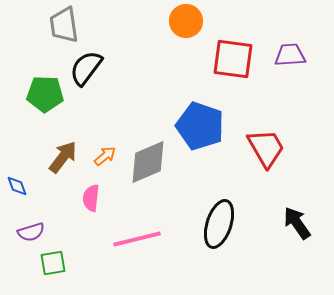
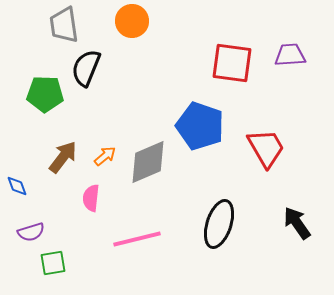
orange circle: moved 54 px left
red square: moved 1 px left, 4 px down
black semicircle: rotated 15 degrees counterclockwise
